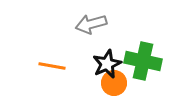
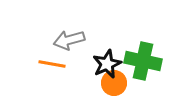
gray arrow: moved 22 px left, 16 px down
orange line: moved 2 px up
